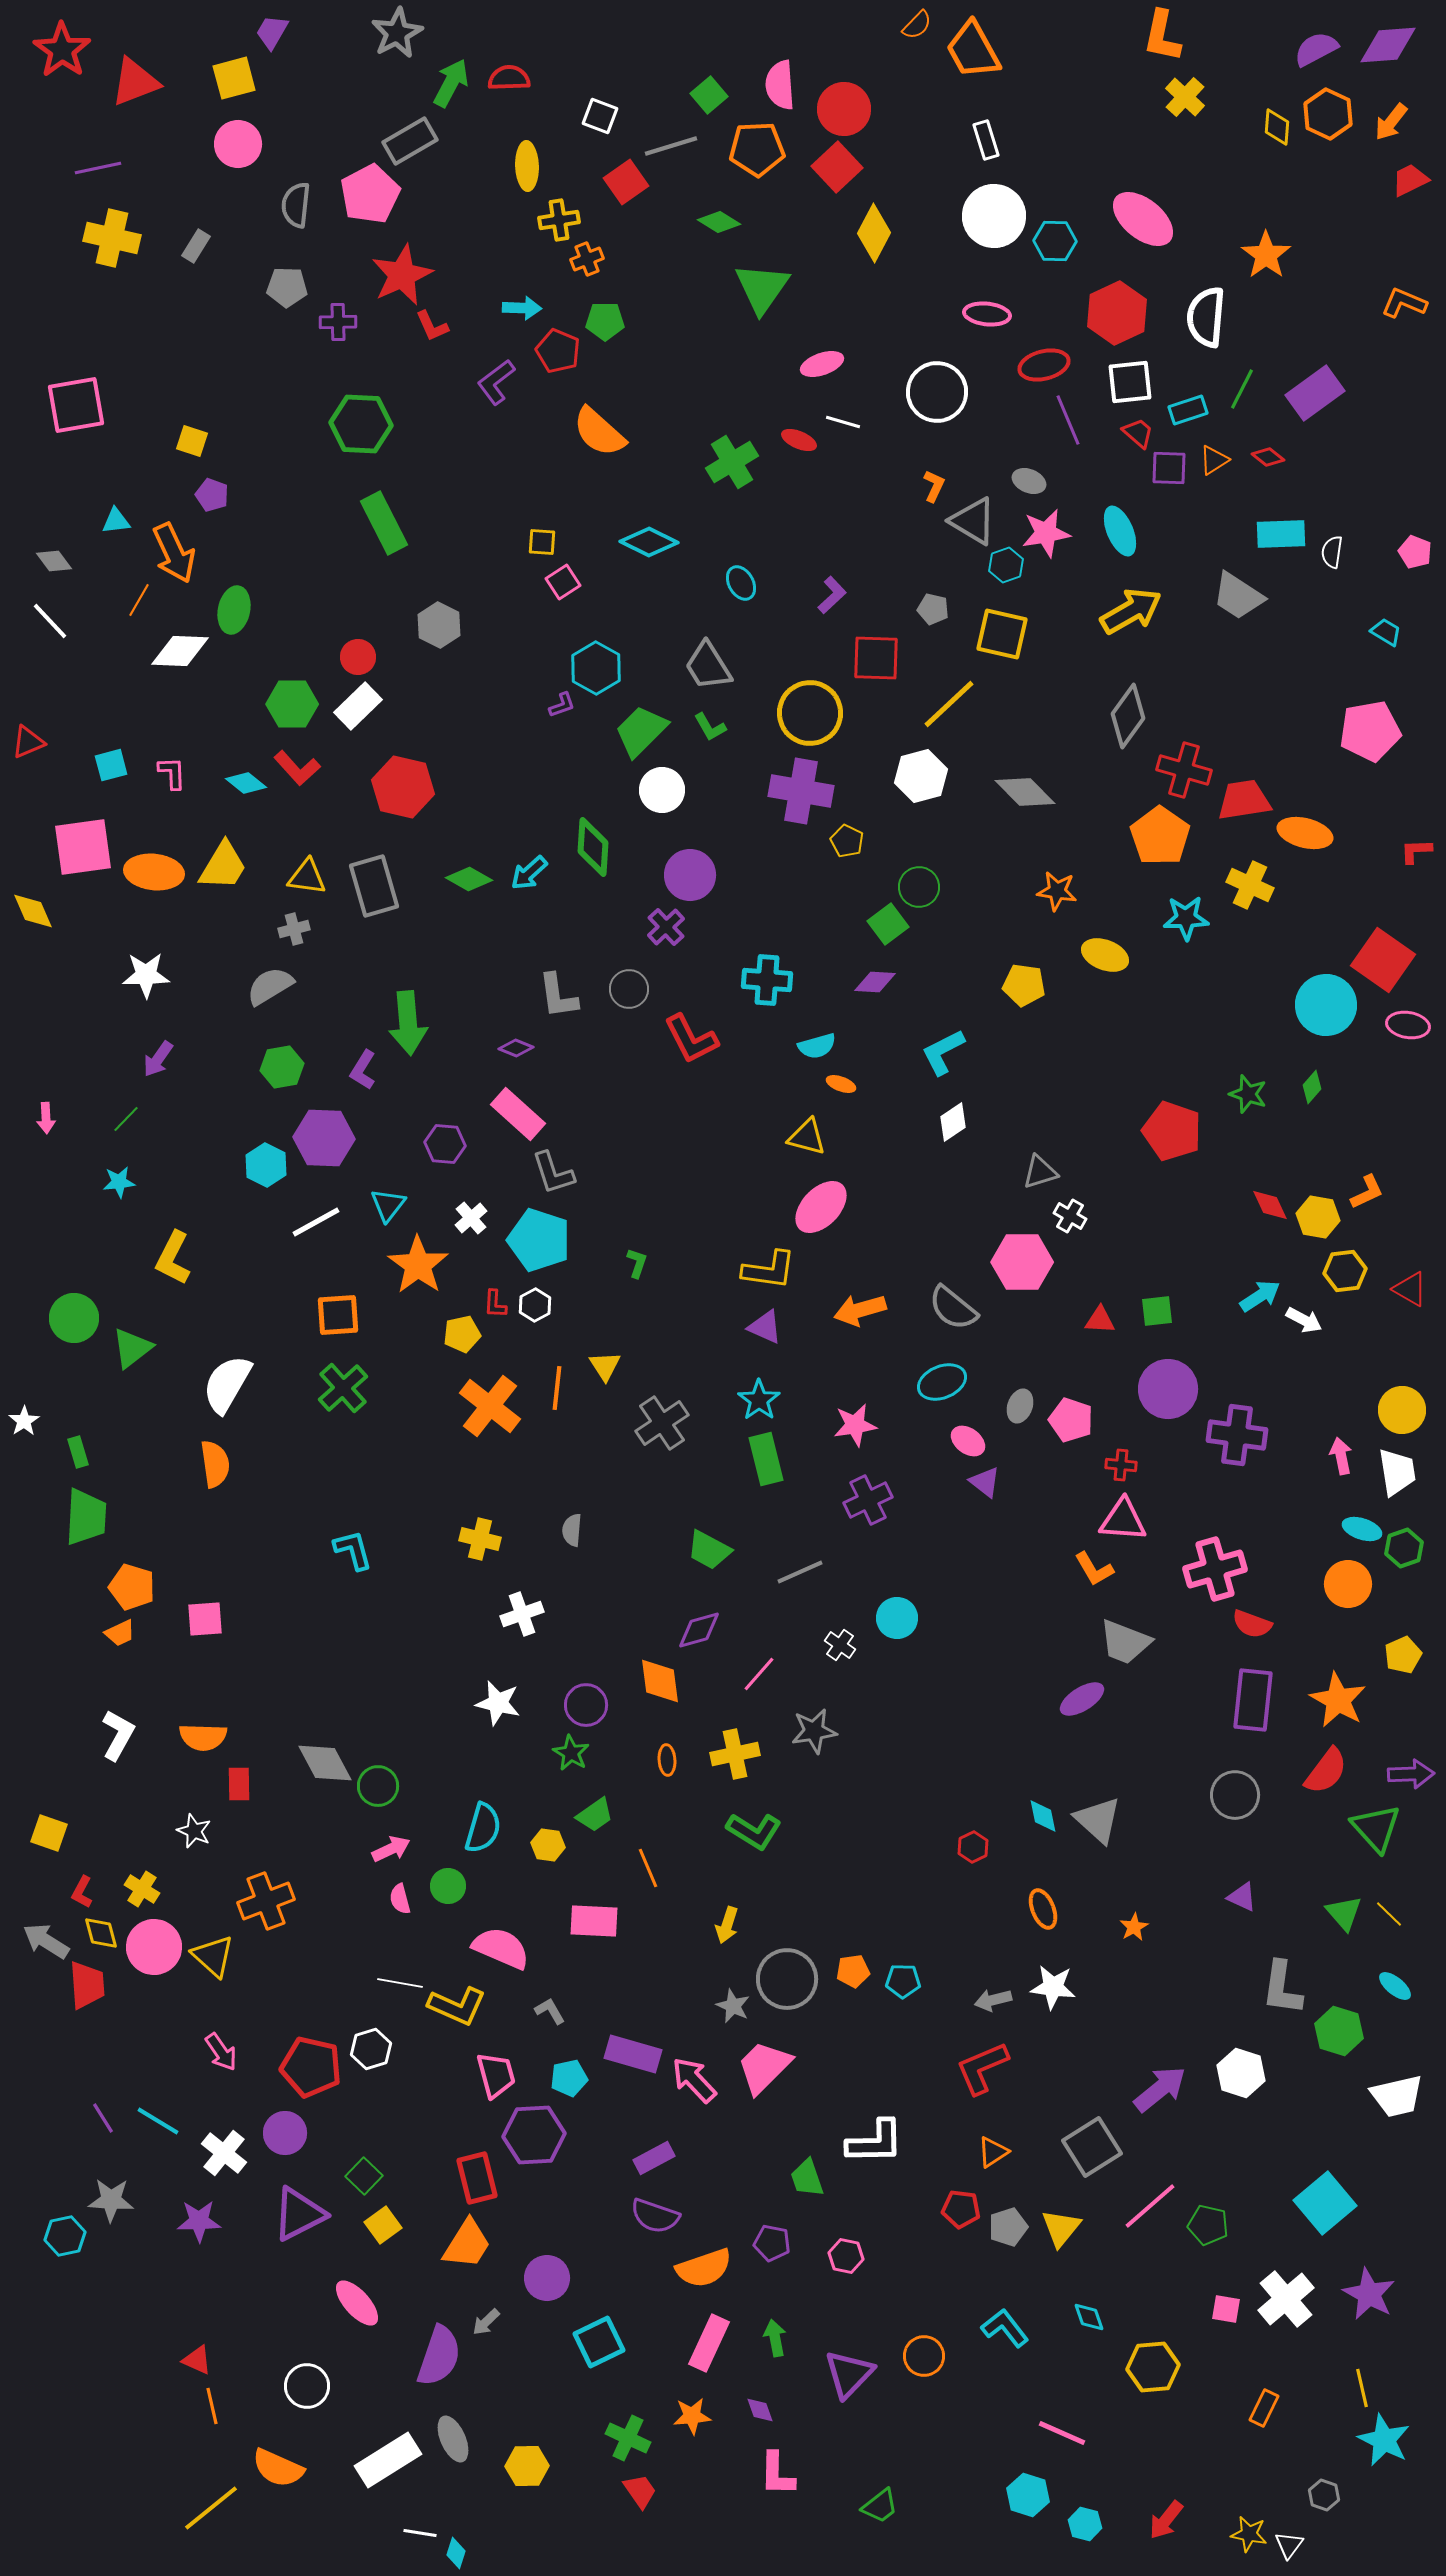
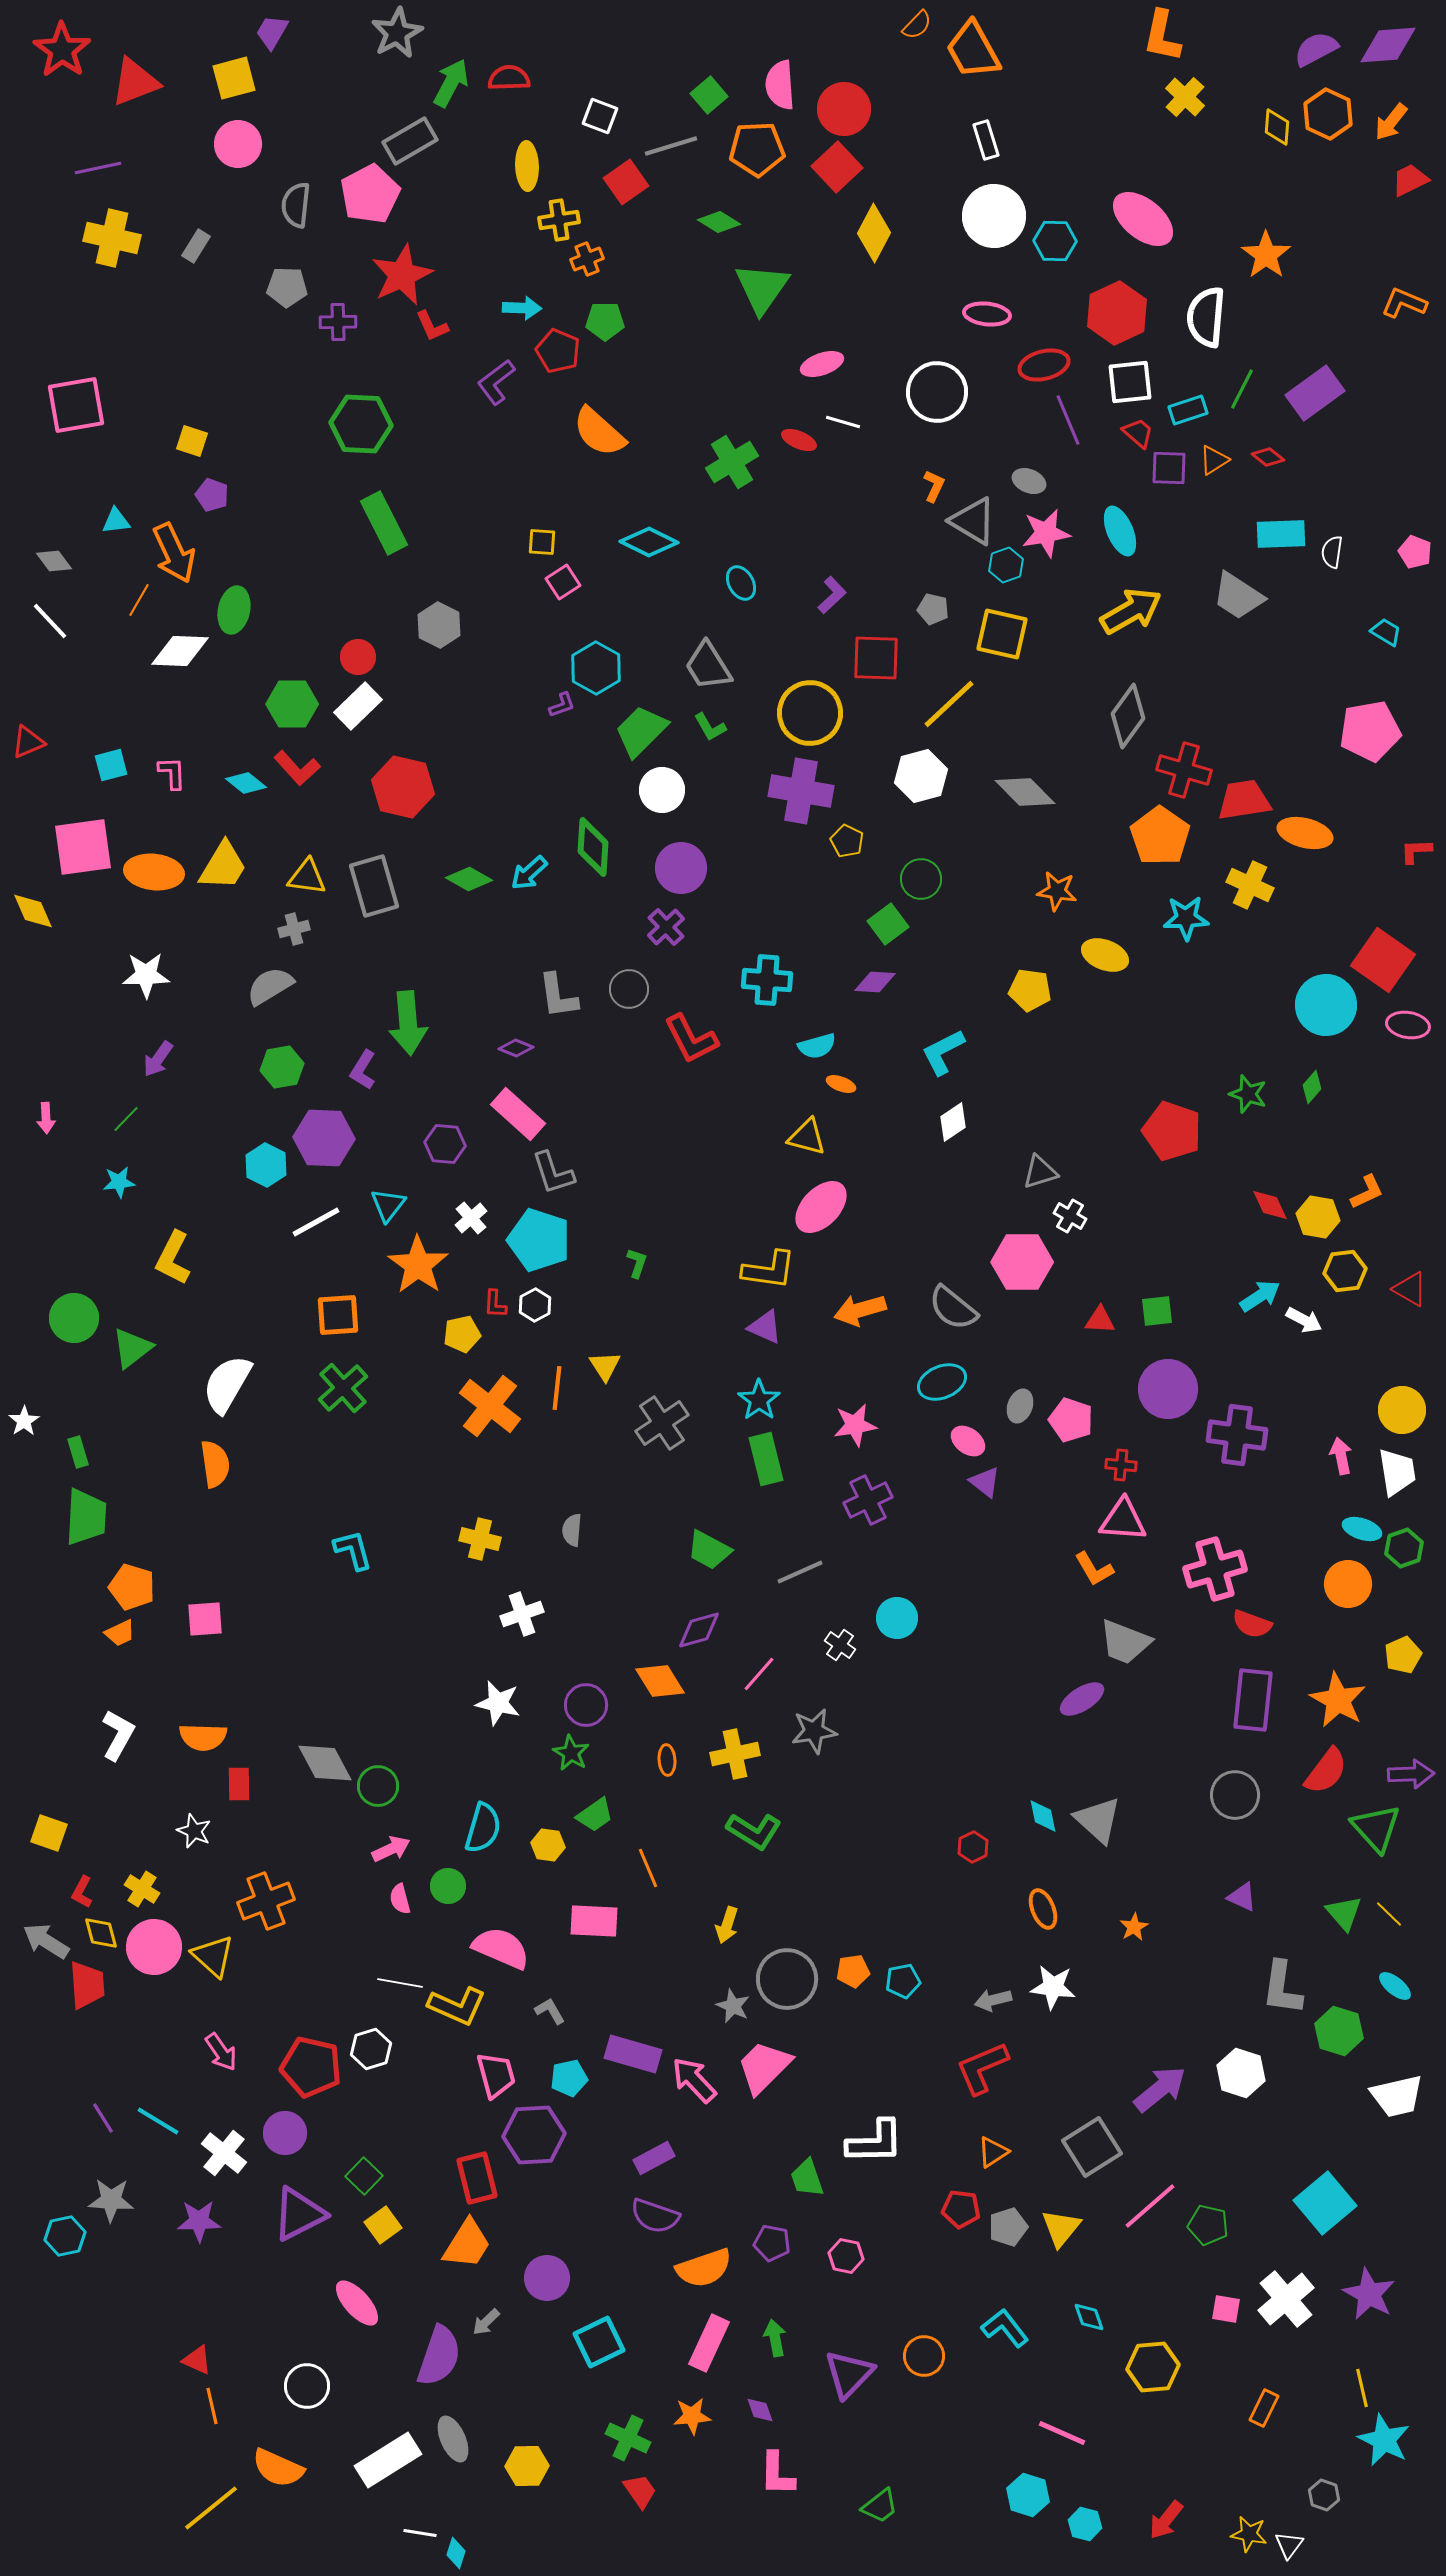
purple circle at (690, 875): moved 9 px left, 7 px up
green circle at (919, 887): moved 2 px right, 8 px up
yellow pentagon at (1024, 985): moved 6 px right, 5 px down
orange diamond at (660, 1681): rotated 24 degrees counterclockwise
cyan pentagon at (903, 1981): rotated 12 degrees counterclockwise
